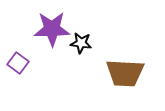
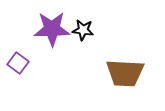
black star: moved 2 px right, 13 px up
